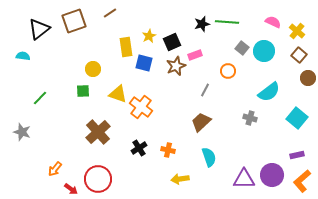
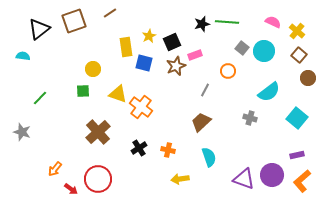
purple triangle at (244, 179): rotated 20 degrees clockwise
